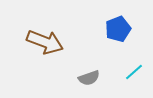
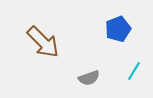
brown arrow: moved 2 px left; rotated 24 degrees clockwise
cyan line: moved 1 px up; rotated 18 degrees counterclockwise
